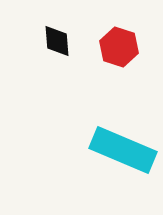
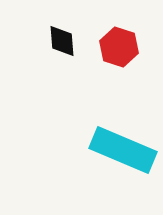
black diamond: moved 5 px right
